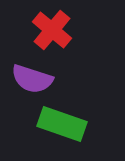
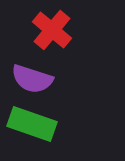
green rectangle: moved 30 px left
